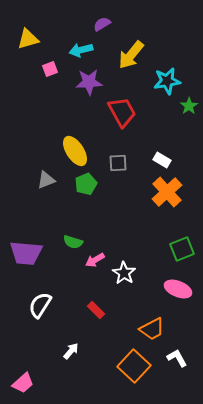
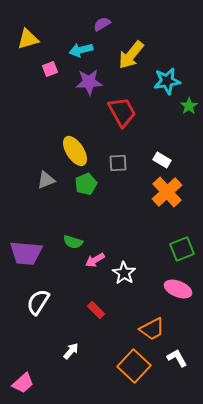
white semicircle: moved 2 px left, 3 px up
